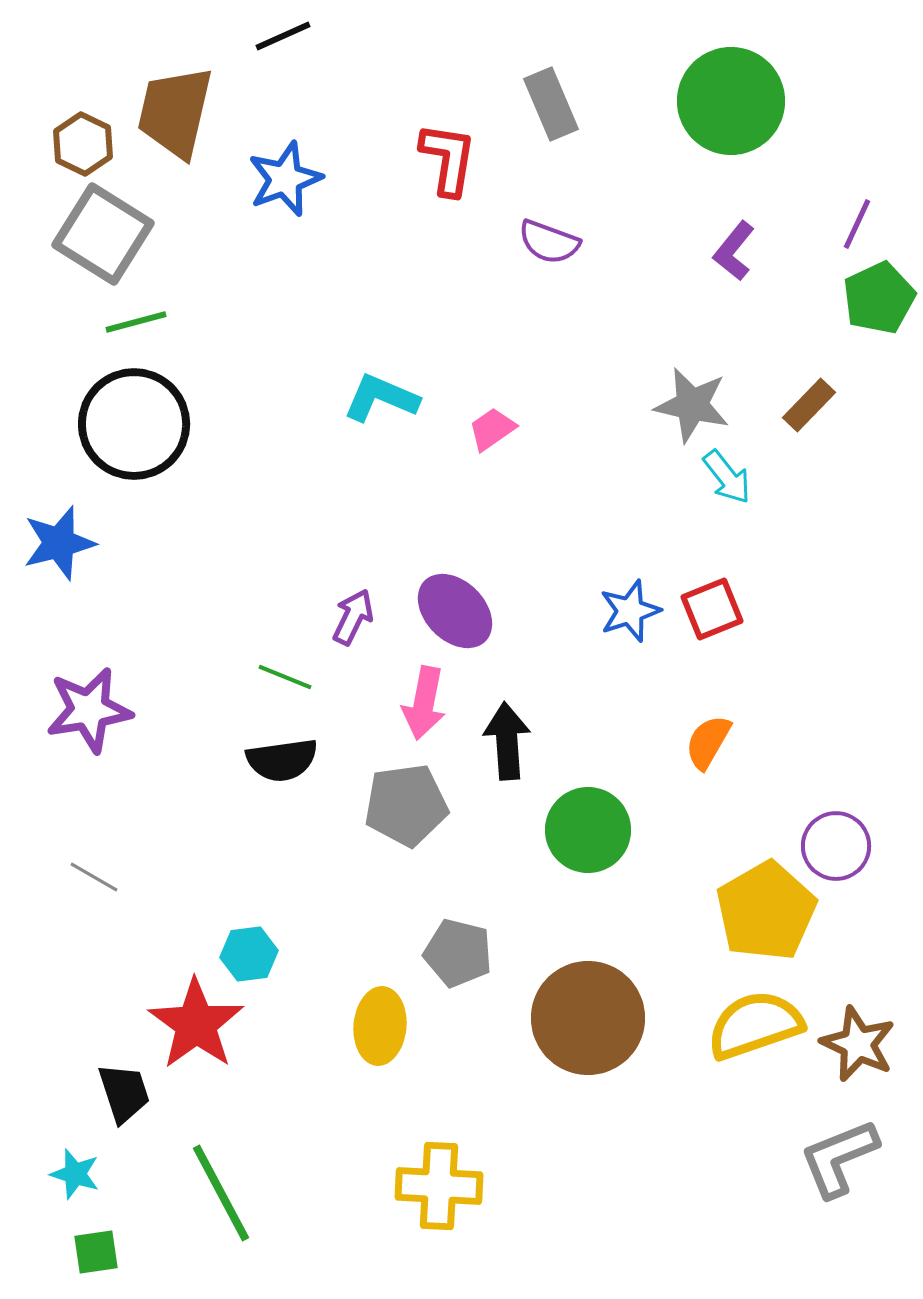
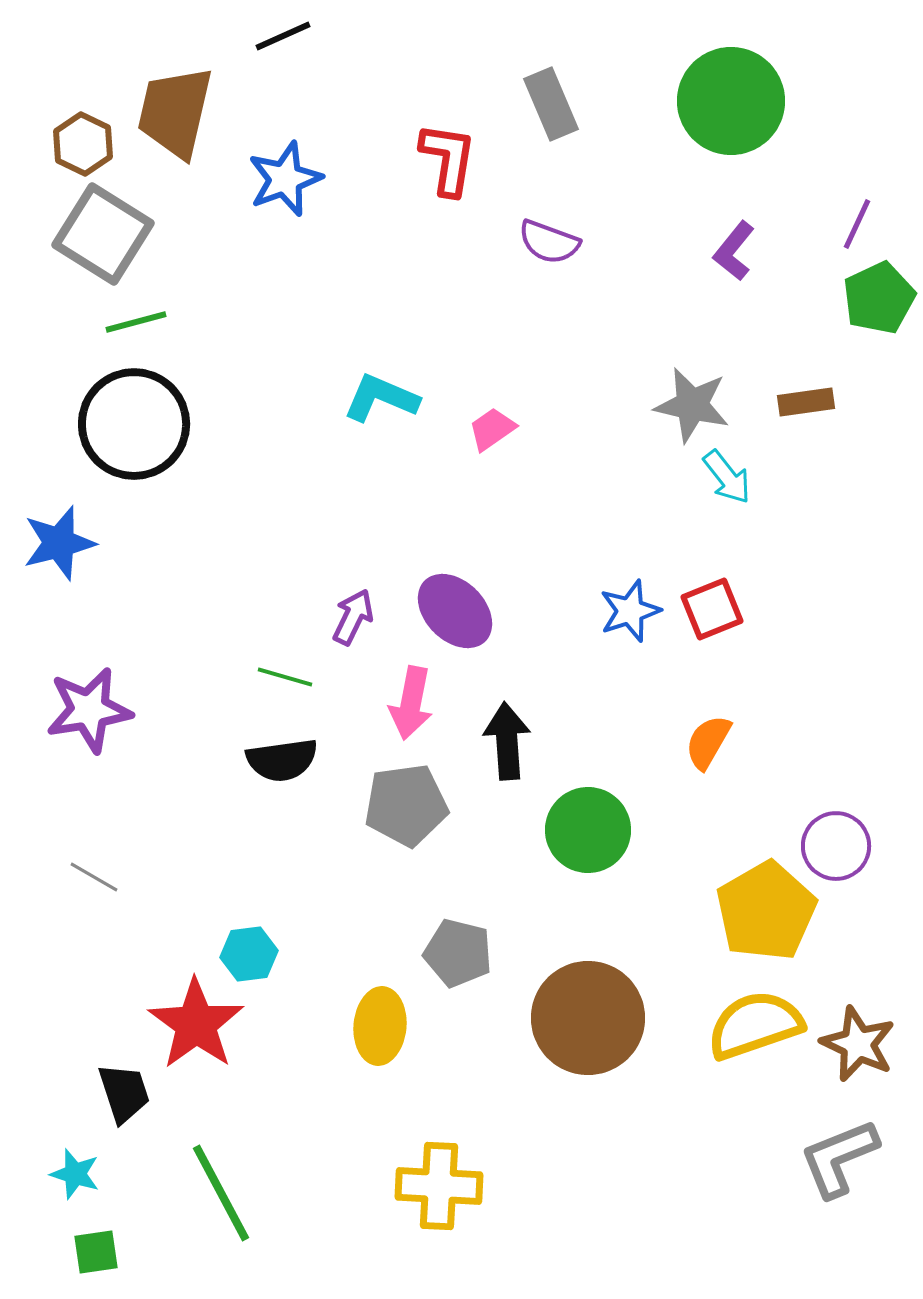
brown rectangle at (809, 405): moved 3 px left, 3 px up; rotated 38 degrees clockwise
green line at (285, 677): rotated 6 degrees counterclockwise
pink arrow at (424, 703): moved 13 px left
